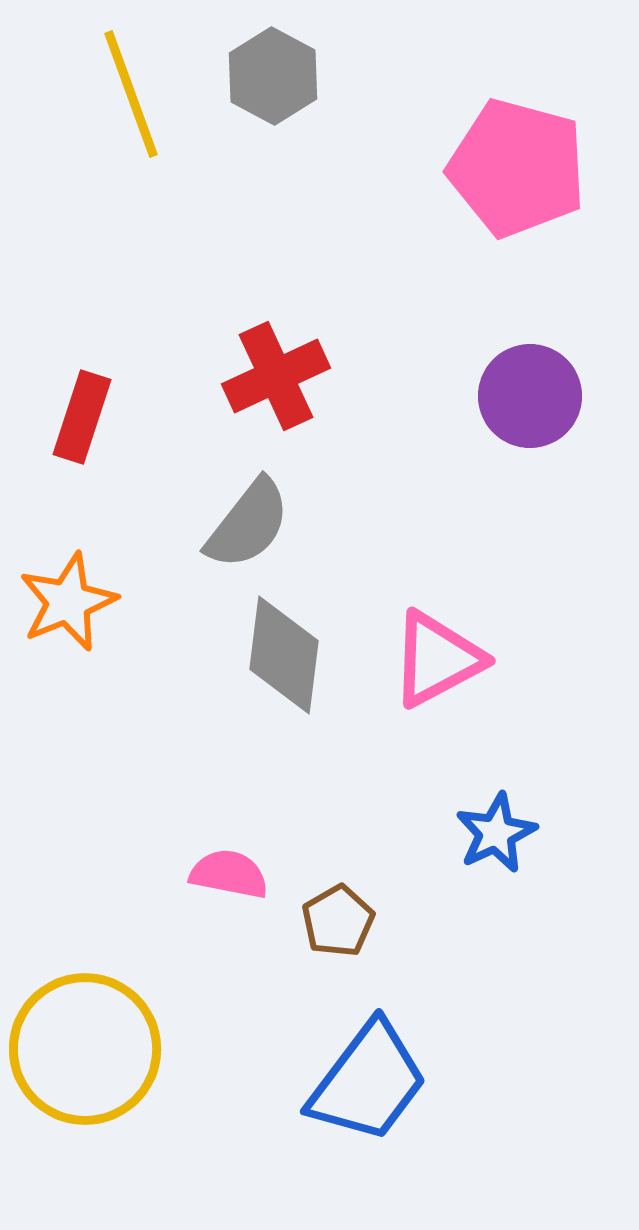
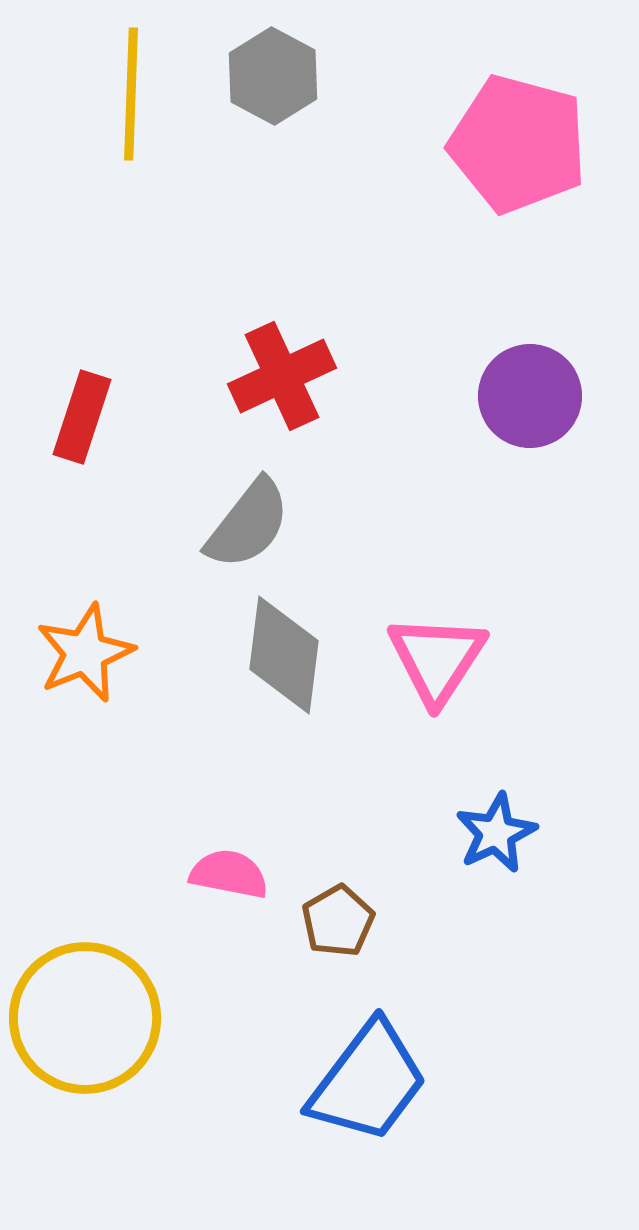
yellow line: rotated 22 degrees clockwise
pink pentagon: moved 1 px right, 24 px up
red cross: moved 6 px right
orange star: moved 17 px right, 51 px down
pink triangle: rotated 29 degrees counterclockwise
yellow circle: moved 31 px up
